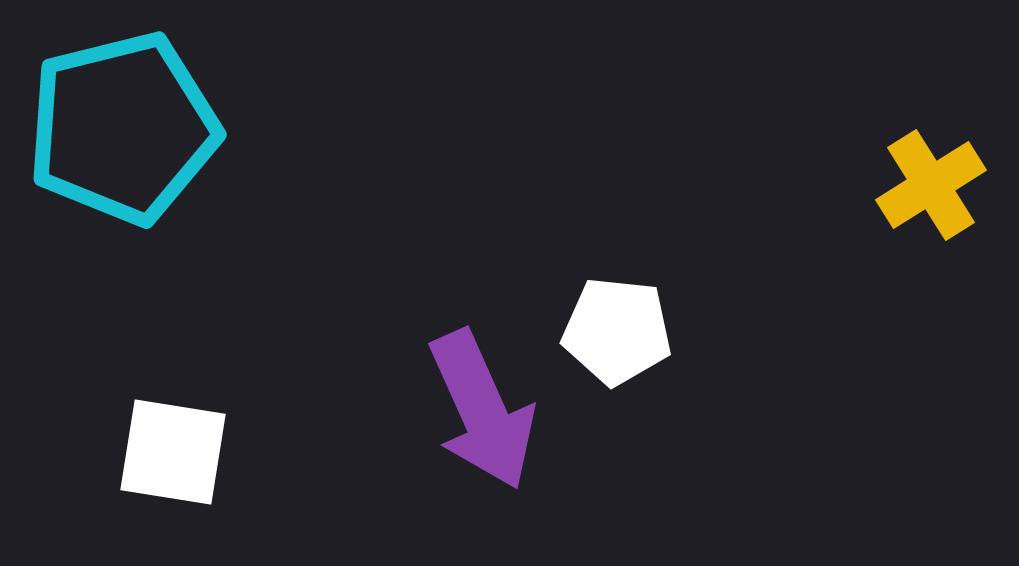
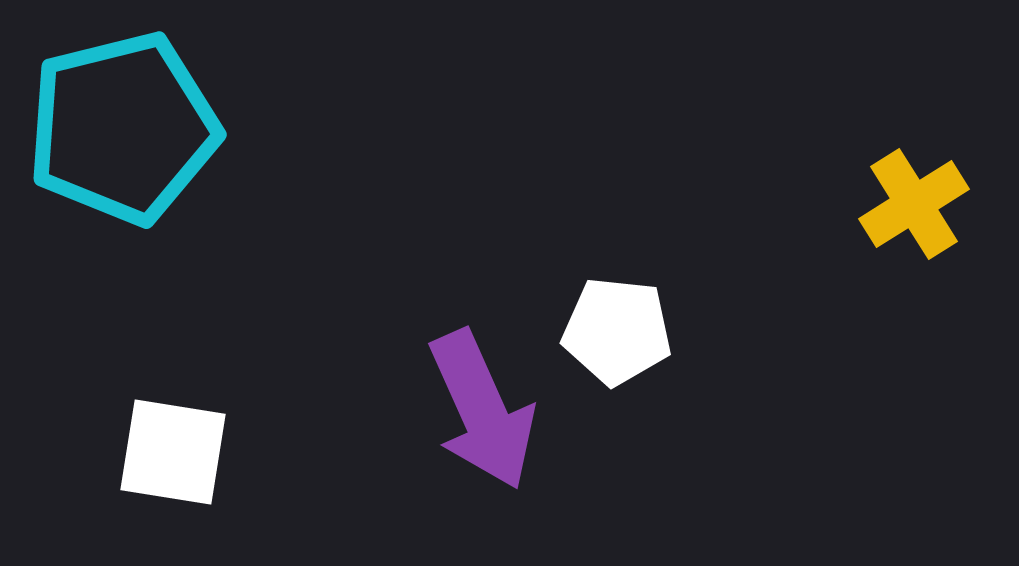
yellow cross: moved 17 px left, 19 px down
